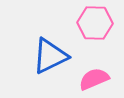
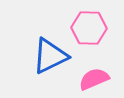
pink hexagon: moved 6 px left, 5 px down
